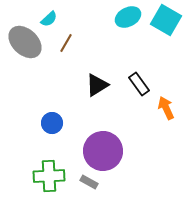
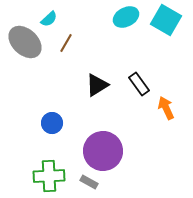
cyan ellipse: moved 2 px left
